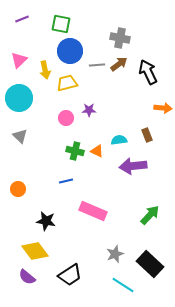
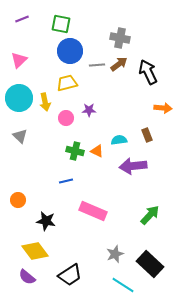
yellow arrow: moved 32 px down
orange circle: moved 11 px down
